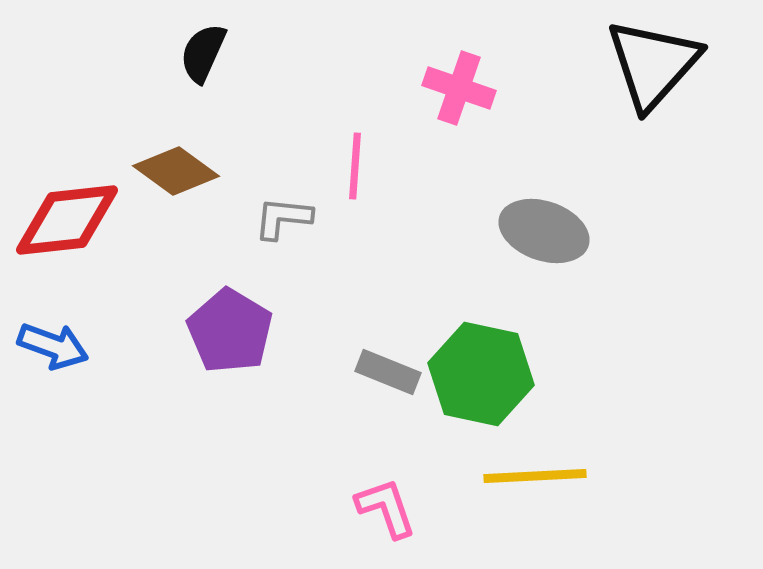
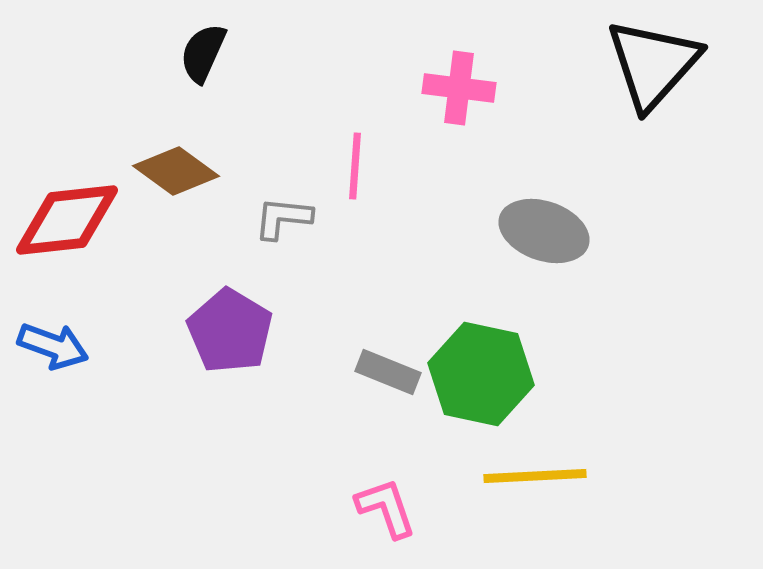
pink cross: rotated 12 degrees counterclockwise
